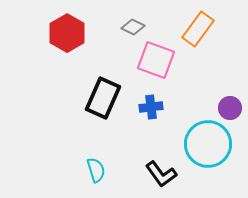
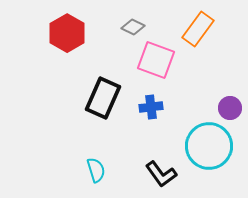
cyan circle: moved 1 px right, 2 px down
